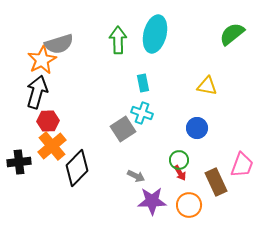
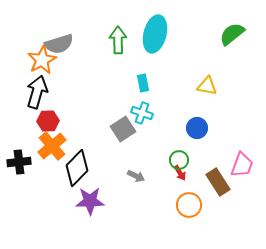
brown rectangle: moved 2 px right; rotated 8 degrees counterclockwise
purple star: moved 62 px left
